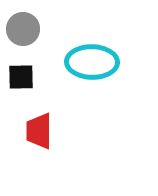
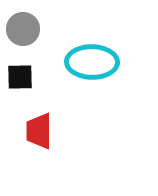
black square: moved 1 px left
